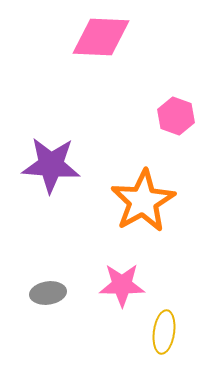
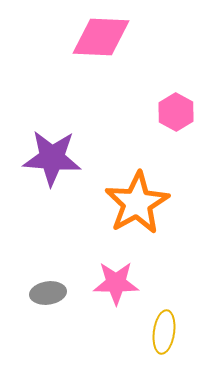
pink hexagon: moved 4 px up; rotated 9 degrees clockwise
purple star: moved 1 px right, 7 px up
orange star: moved 6 px left, 2 px down
pink star: moved 6 px left, 2 px up
